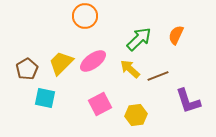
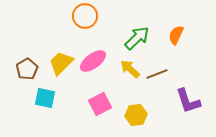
green arrow: moved 2 px left, 1 px up
brown line: moved 1 px left, 2 px up
